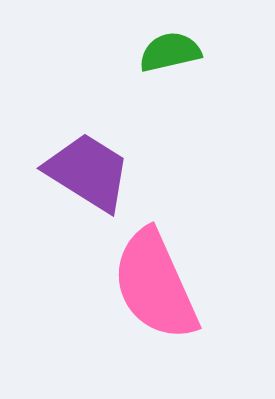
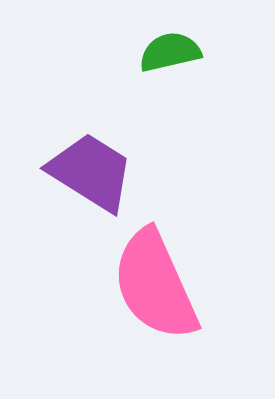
purple trapezoid: moved 3 px right
